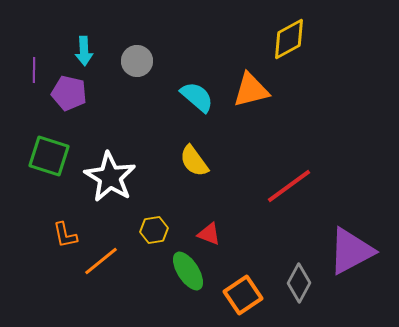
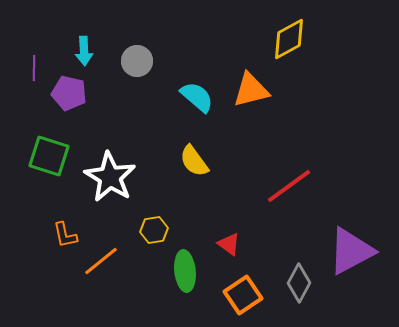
purple line: moved 2 px up
red triangle: moved 20 px right, 10 px down; rotated 15 degrees clockwise
green ellipse: moved 3 px left; rotated 27 degrees clockwise
